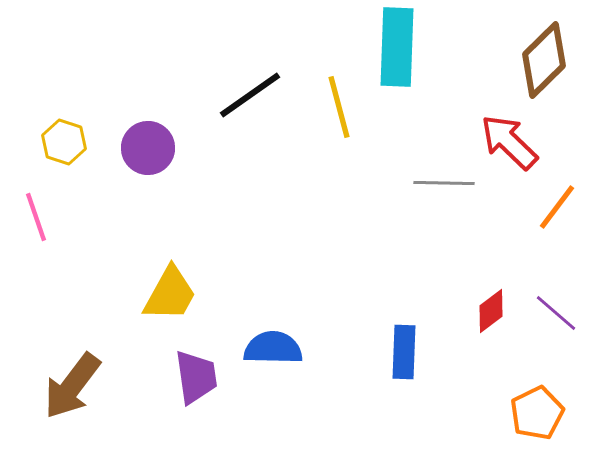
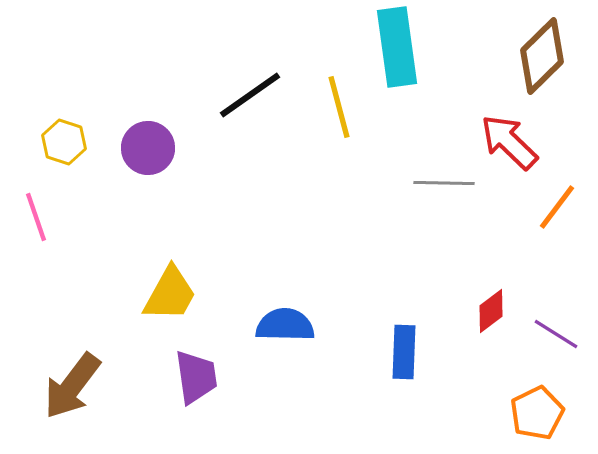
cyan rectangle: rotated 10 degrees counterclockwise
brown diamond: moved 2 px left, 4 px up
purple line: moved 21 px down; rotated 9 degrees counterclockwise
blue semicircle: moved 12 px right, 23 px up
